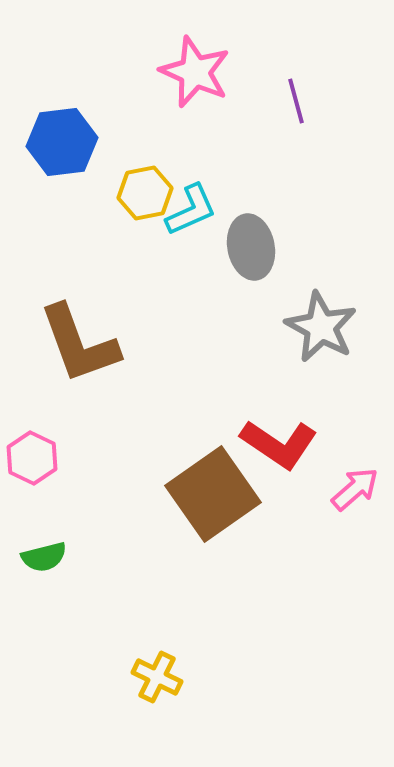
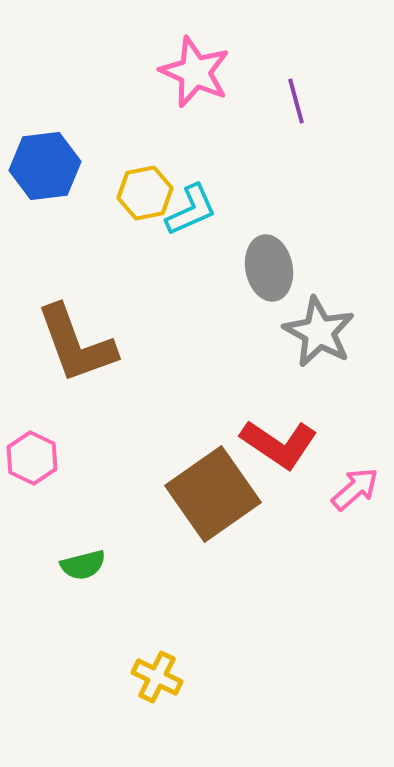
blue hexagon: moved 17 px left, 24 px down
gray ellipse: moved 18 px right, 21 px down
gray star: moved 2 px left, 5 px down
brown L-shape: moved 3 px left
green semicircle: moved 39 px right, 8 px down
